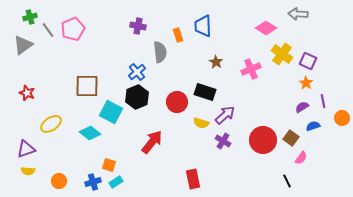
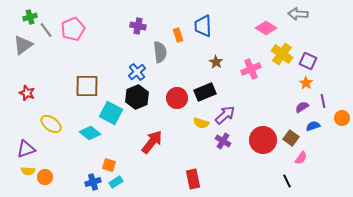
gray line at (48, 30): moved 2 px left
black rectangle at (205, 92): rotated 40 degrees counterclockwise
red circle at (177, 102): moved 4 px up
cyan square at (111, 112): moved 1 px down
yellow ellipse at (51, 124): rotated 70 degrees clockwise
orange circle at (59, 181): moved 14 px left, 4 px up
